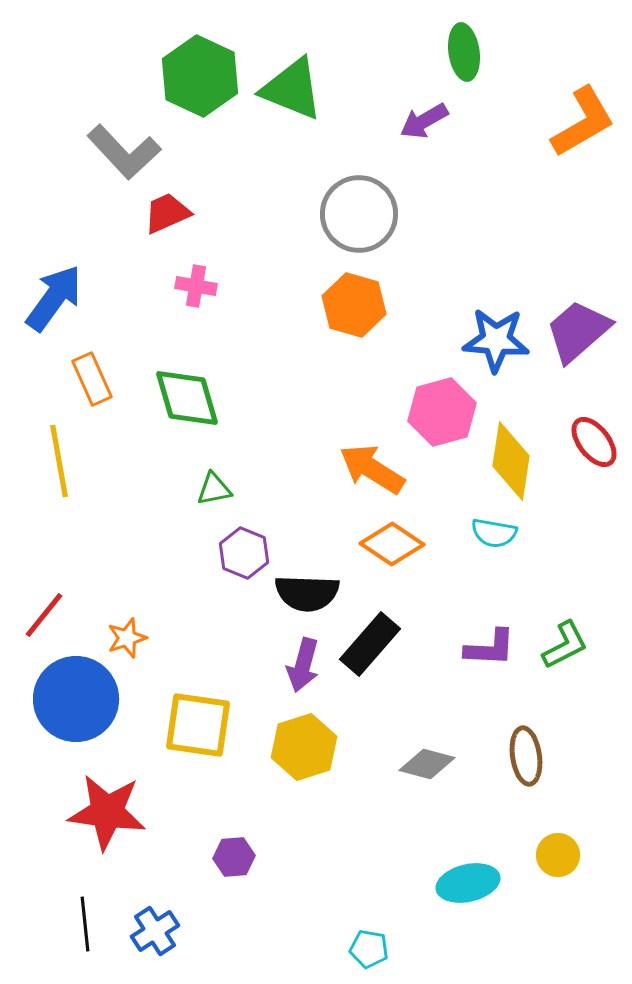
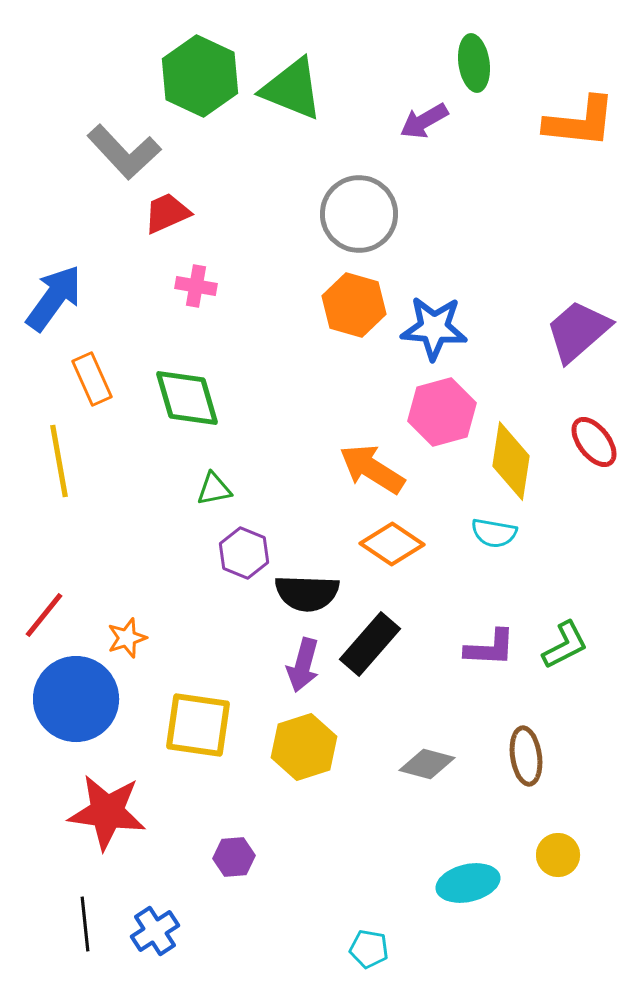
green ellipse at (464, 52): moved 10 px right, 11 px down
orange L-shape at (583, 122): moved 3 px left; rotated 36 degrees clockwise
blue star at (496, 340): moved 62 px left, 12 px up
